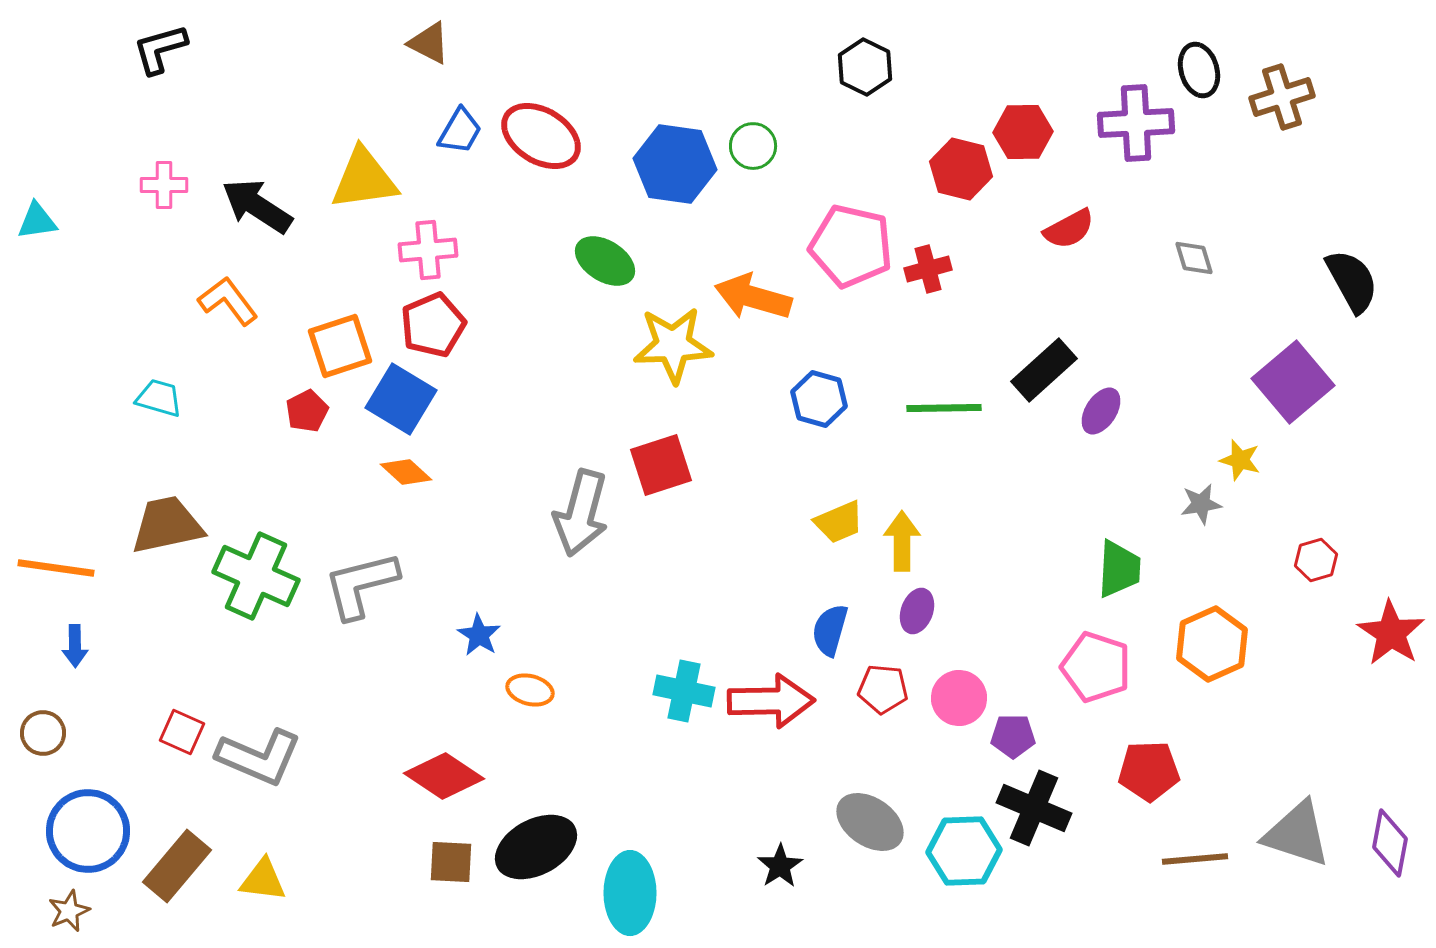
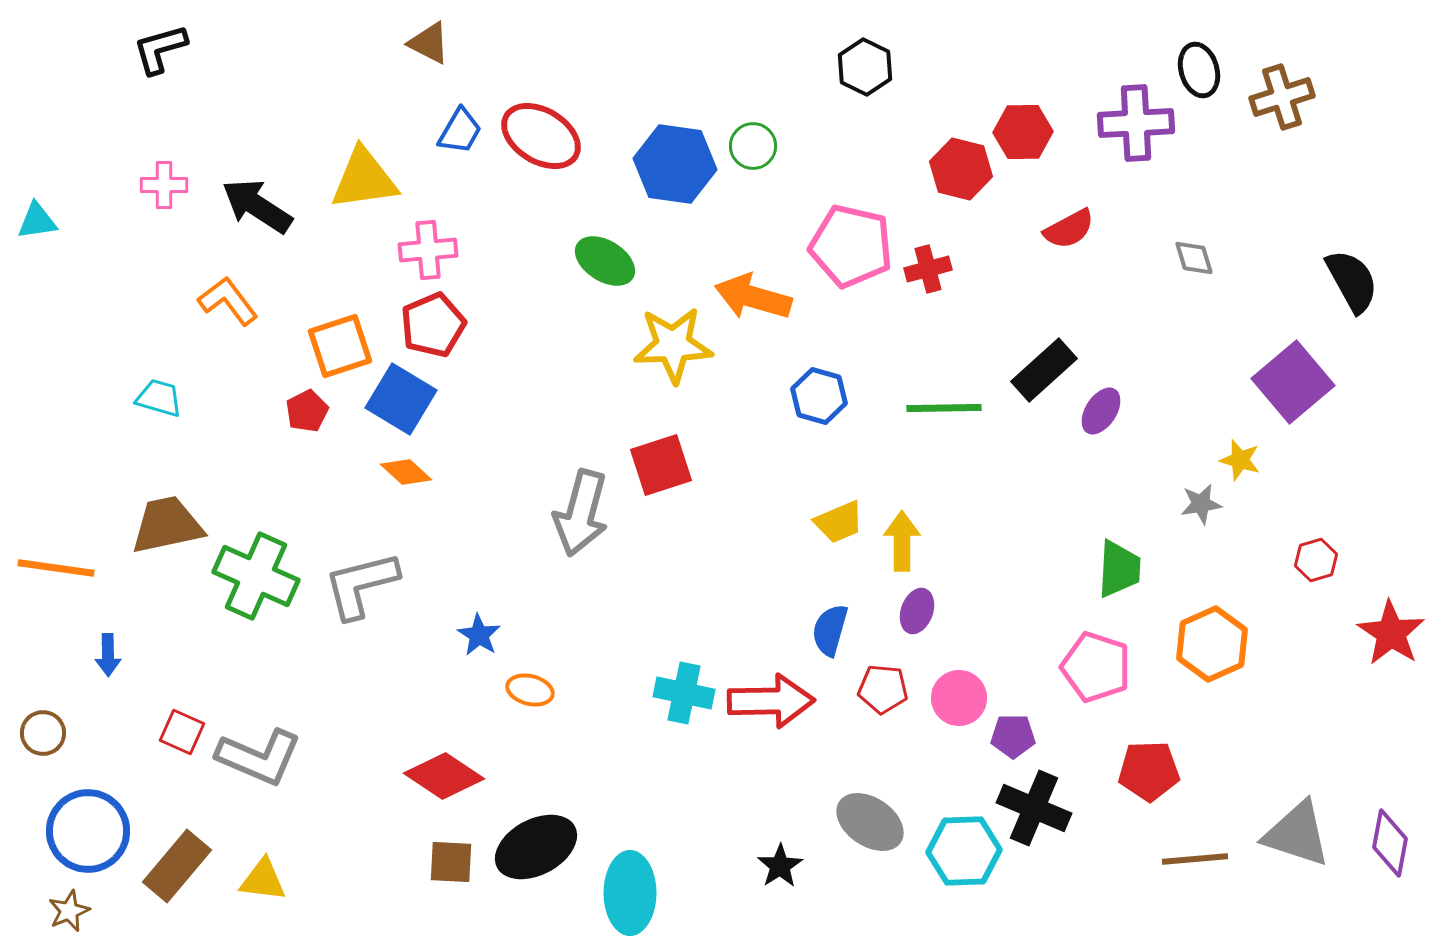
blue hexagon at (819, 399): moved 3 px up
blue arrow at (75, 646): moved 33 px right, 9 px down
cyan cross at (684, 691): moved 2 px down
